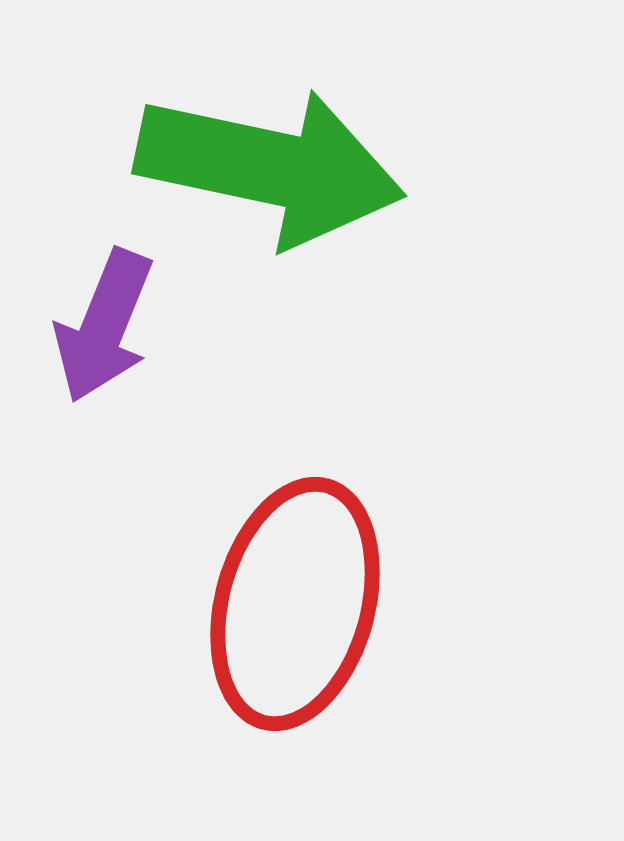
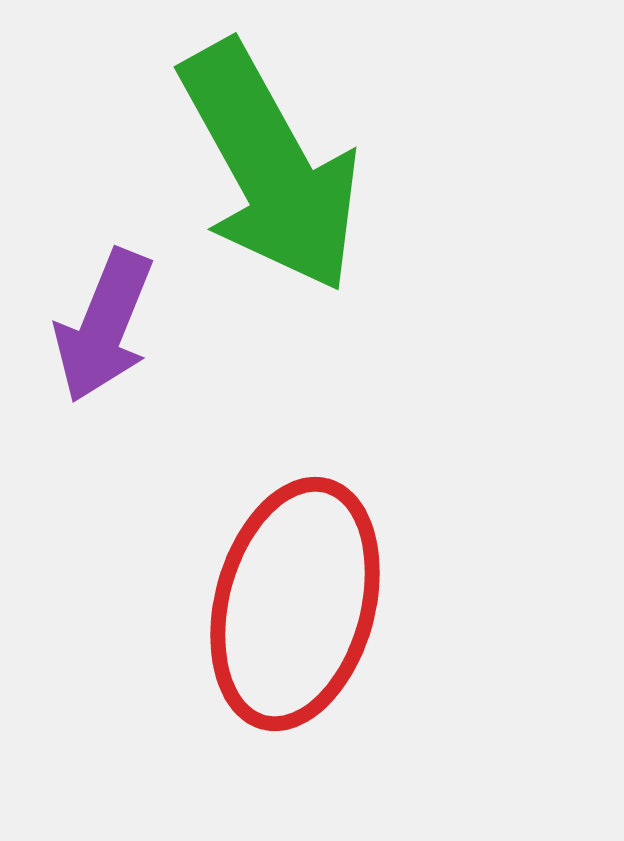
green arrow: rotated 49 degrees clockwise
